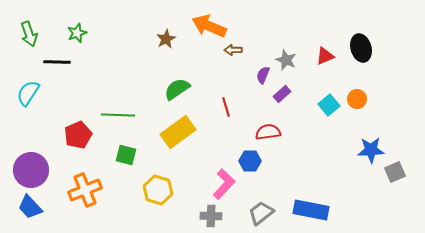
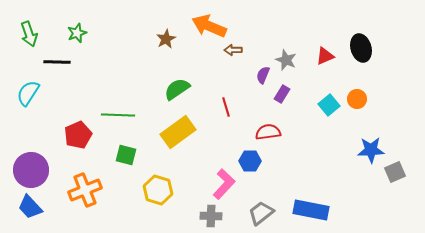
purple rectangle: rotated 18 degrees counterclockwise
